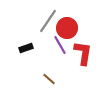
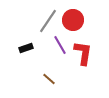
red circle: moved 6 px right, 8 px up
